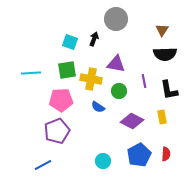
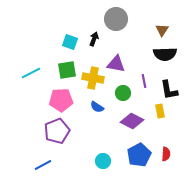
cyan line: rotated 24 degrees counterclockwise
yellow cross: moved 2 px right, 1 px up
green circle: moved 4 px right, 2 px down
blue semicircle: moved 1 px left
yellow rectangle: moved 2 px left, 6 px up
